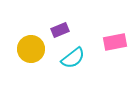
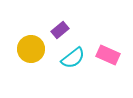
purple rectangle: rotated 18 degrees counterclockwise
pink rectangle: moved 7 px left, 13 px down; rotated 35 degrees clockwise
